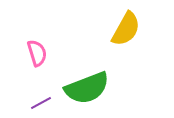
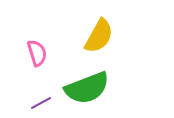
yellow semicircle: moved 27 px left, 7 px down
